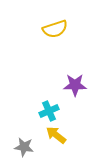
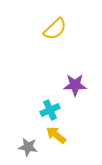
yellow semicircle: rotated 25 degrees counterclockwise
cyan cross: moved 1 px right, 1 px up
gray star: moved 4 px right
